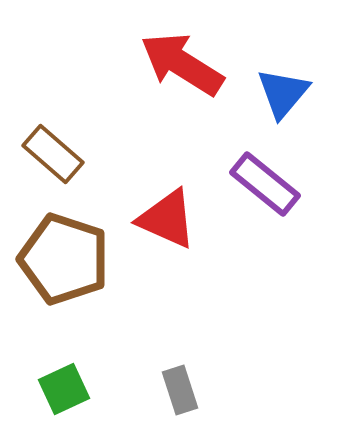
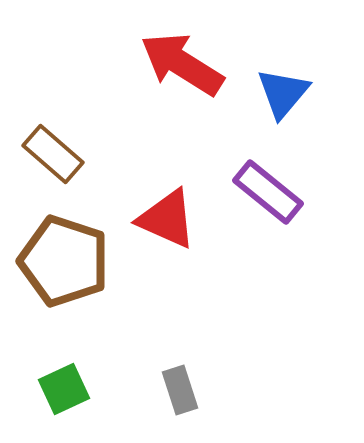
purple rectangle: moved 3 px right, 8 px down
brown pentagon: moved 2 px down
